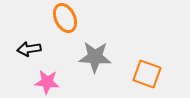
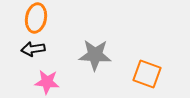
orange ellipse: moved 29 px left; rotated 36 degrees clockwise
black arrow: moved 4 px right
gray star: moved 2 px up
